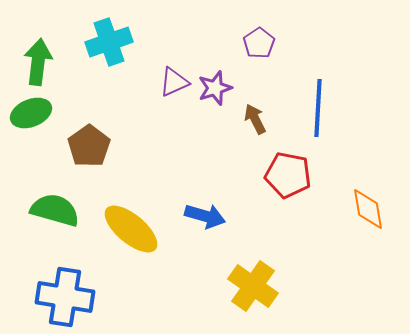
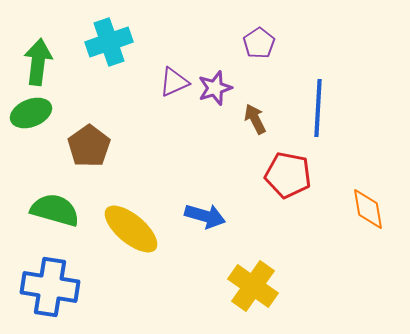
blue cross: moved 15 px left, 10 px up
